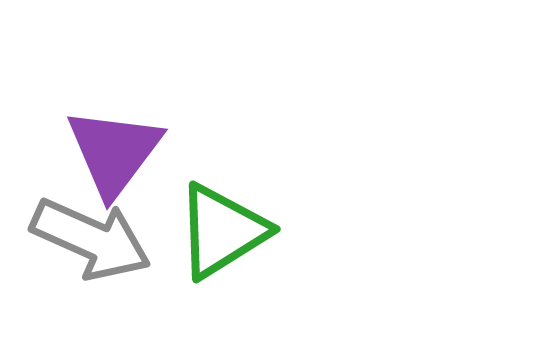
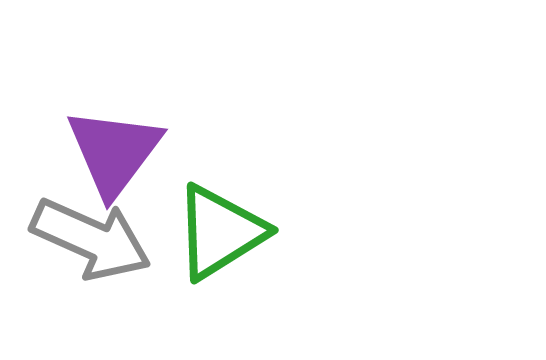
green triangle: moved 2 px left, 1 px down
